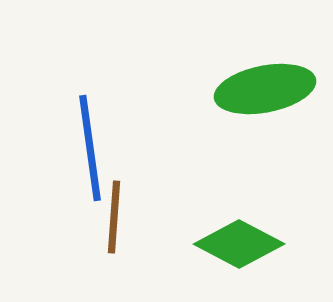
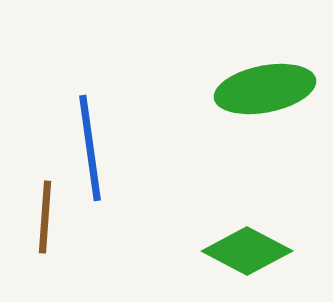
brown line: moved 69 px left
green diamond: moved 8 px right, 7 px down
